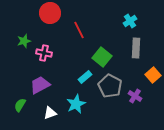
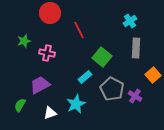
pink cross: moved 3 px right
gray pentagon: moved 2 px right, 3 px down
